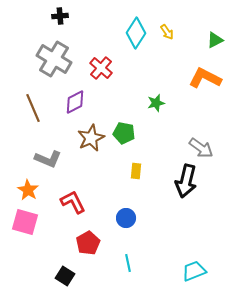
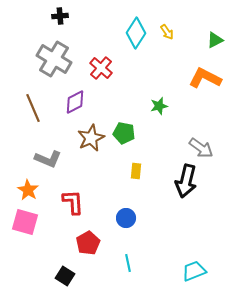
green star: moved 3 px right, 3 px down
red L-shape: rotated 24 degrees clockwise
